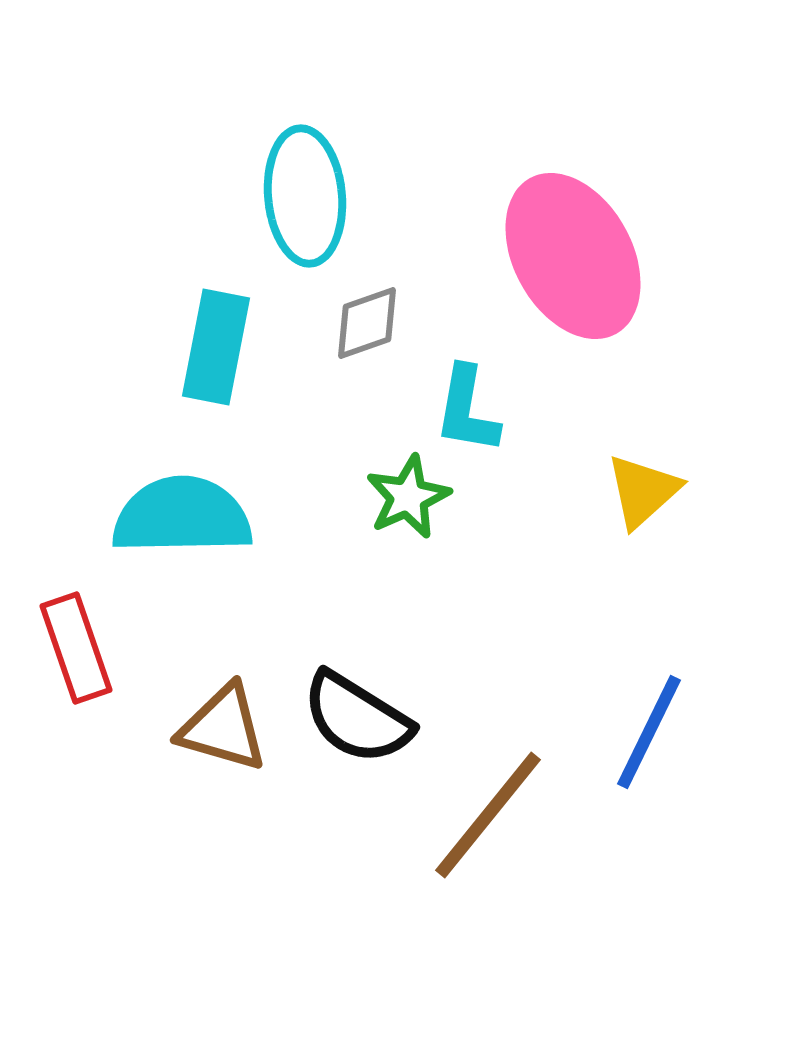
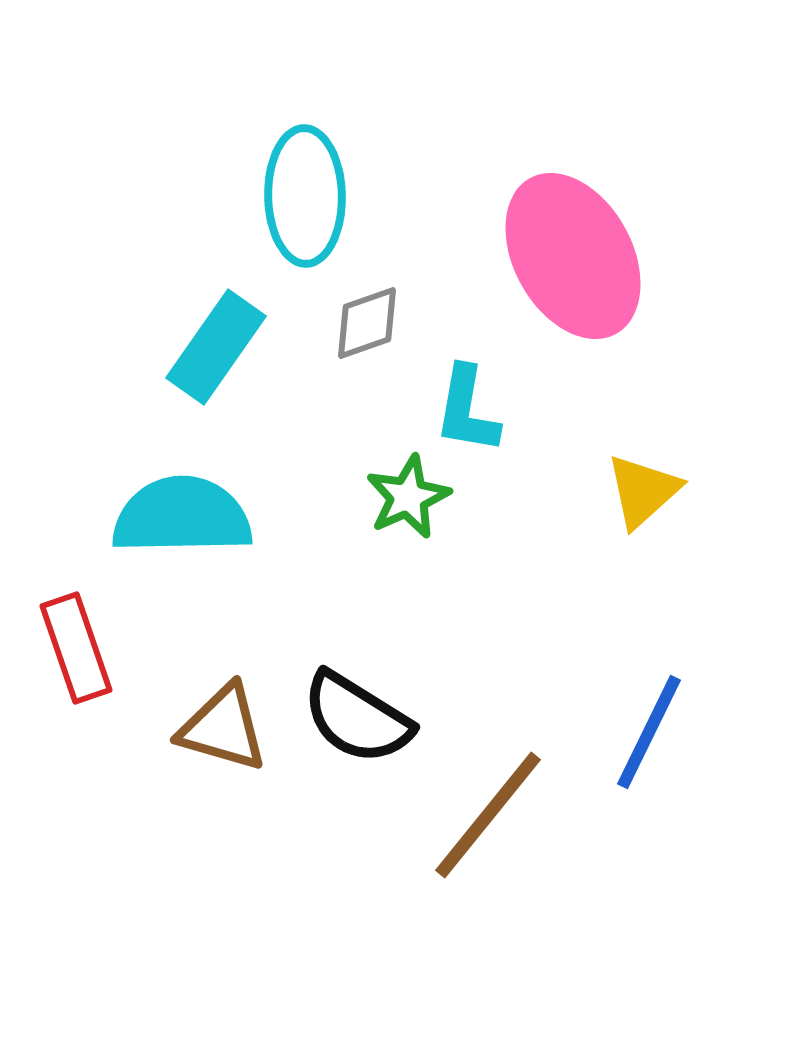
cyan ellipse: rotated 4 degrees clockwise
cyan rectangle: rotated 24 degrees clockwise
